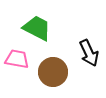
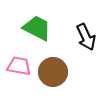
black arrow: moved 3 px left, 16 px up
pink trapezoid: moved 2 px right, 7 px down
